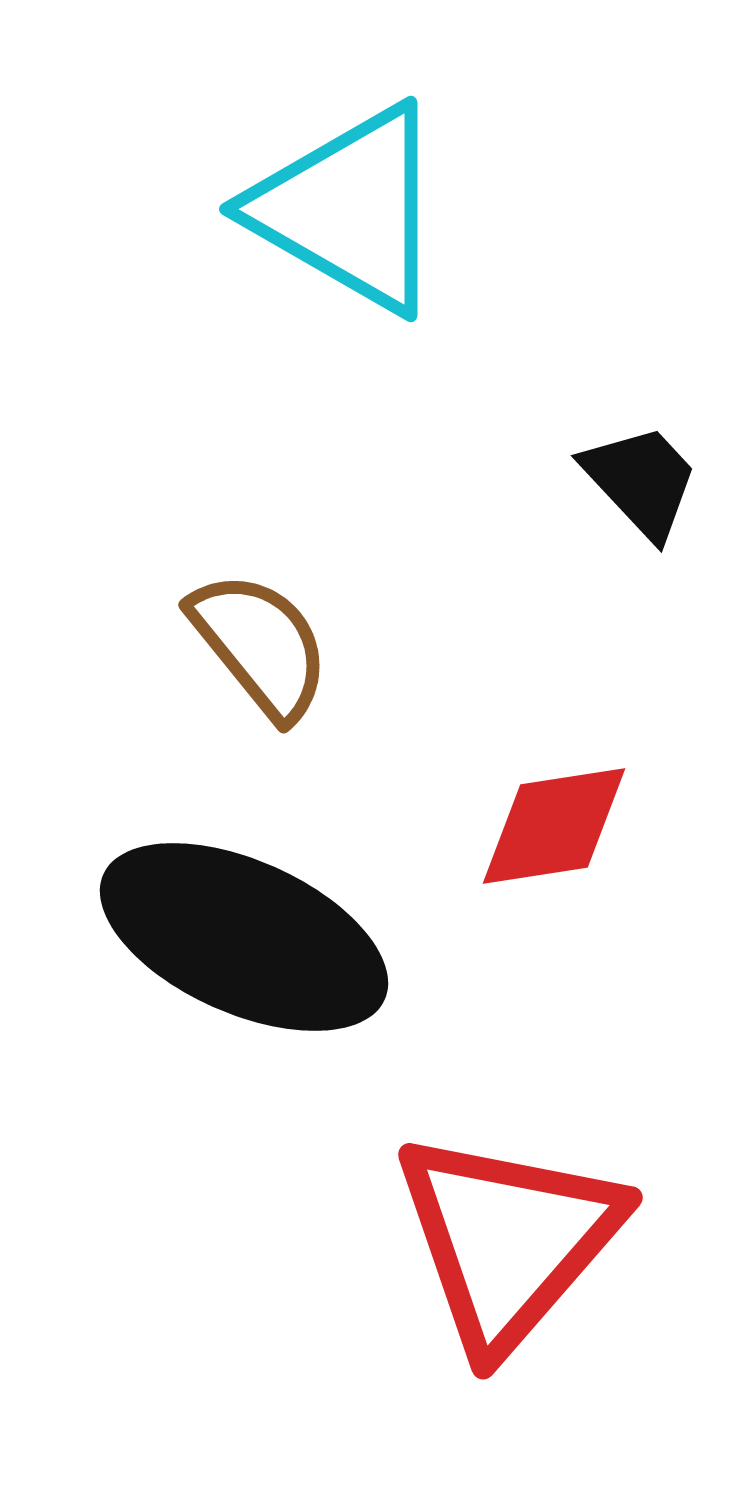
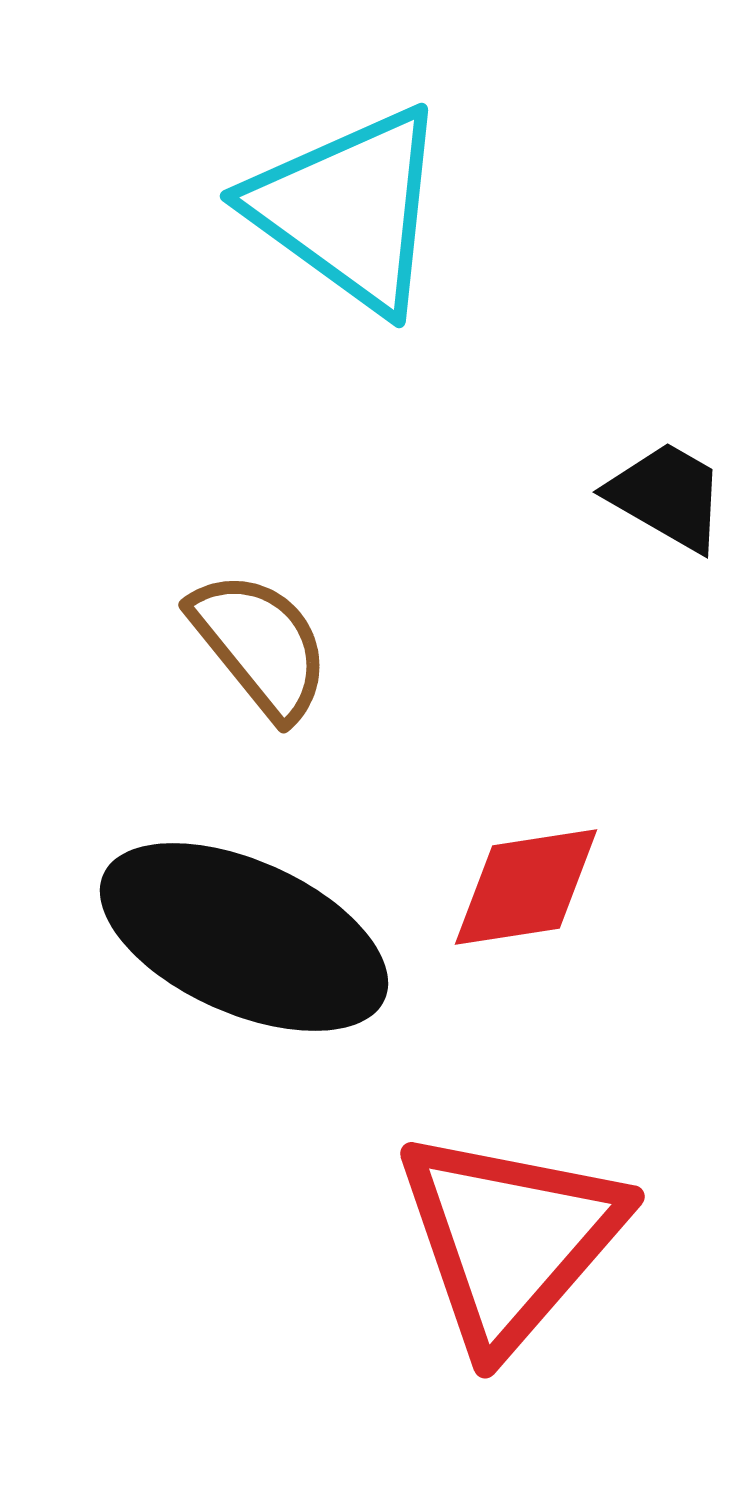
cyan triangle: rotated 6 degrees clockwise
black trapezoid: moved 26 px right, 15 px down; rotated 17 degrees counterclockwise
red diamond: moved 28 px left, 61 px down
red triangle: moved 2 px right, 1 px up
